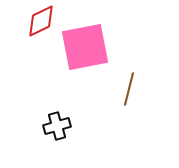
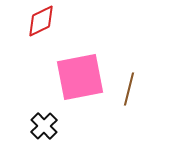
pink square: moved 5 px left, 30 px down
black cross: moved 13 px left; rotated 28 degrees counterclockwise
